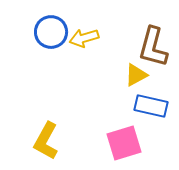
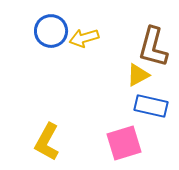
blue circle: moved 1 px up
yellow triangle: moved 2 px right
yellow L-shape: moved 1 px right, 1 px down
